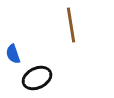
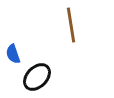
black ellipse: moved 1 px up; rotated 20 degrees counterclockwise
